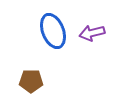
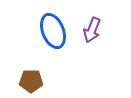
purple arrow: moved 3 px up; rotated 55 degrees counterclockwise
